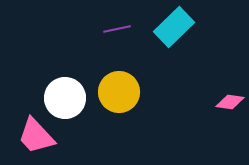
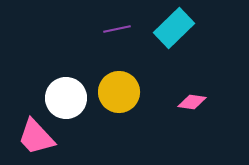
cyan rectangle: moved 1 px down
white circle: moved 1 px right
pink diamond: moved 38 px left
pink trapezoid: moved 1 px down
